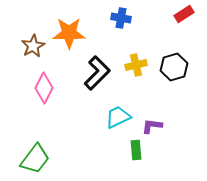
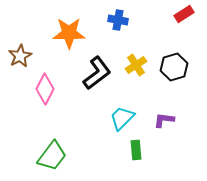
blue cross: moved 3 px left, 2 px down
brown star: moved 13 px left, 10 px down
yellow cross: rotated 20 degrees counterclockwise
black L-shape: rotated 8 degrees clockwise
pink diamond: moved 1 px right, 1 px down
cyan trapezoid: moved 4 px right, 1 px down; rotated 20 degrees counterclockwise
purple L-shape: moved 12 px right, 6 px up
green trapezoid: moved 17 px right, 3 px up
